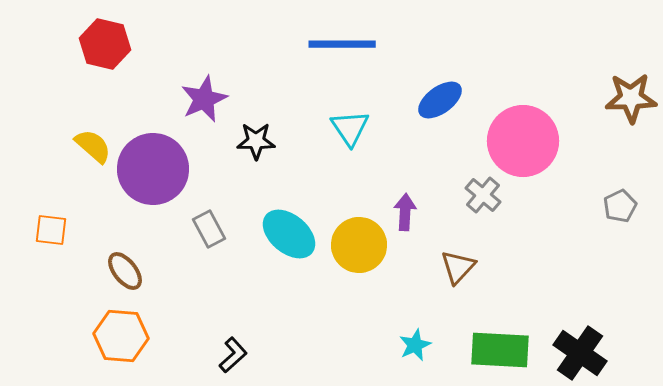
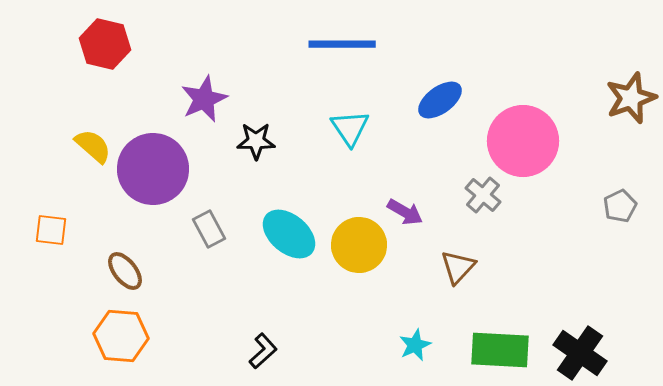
brown star: rotated 18 degrees counterclockwise
purple arrow: rotated 117 degrees clockwise
black L-shape: moved 30 px right, 4 px up
